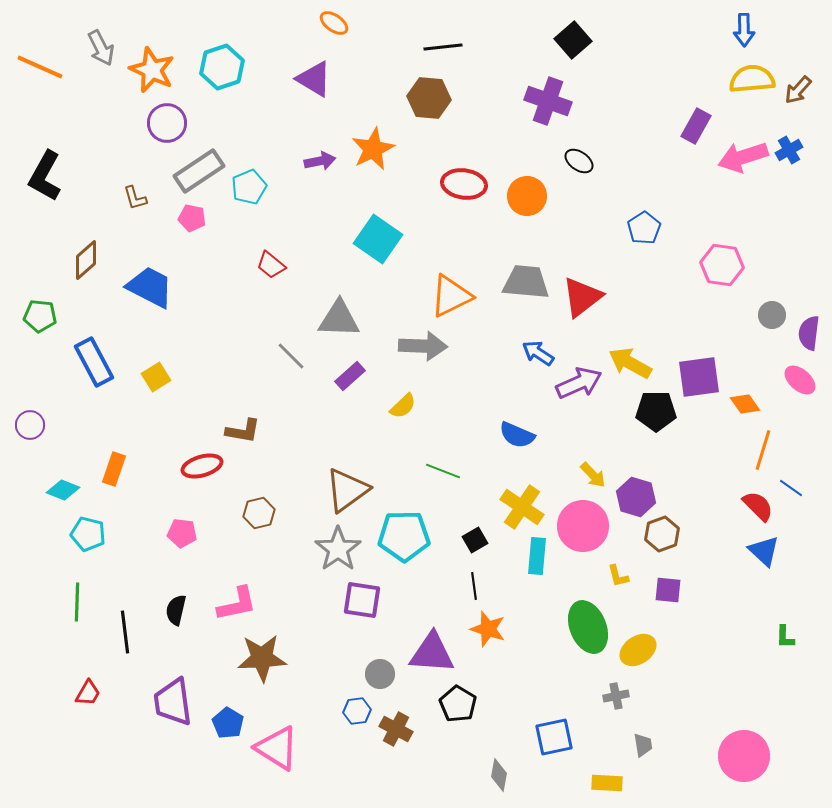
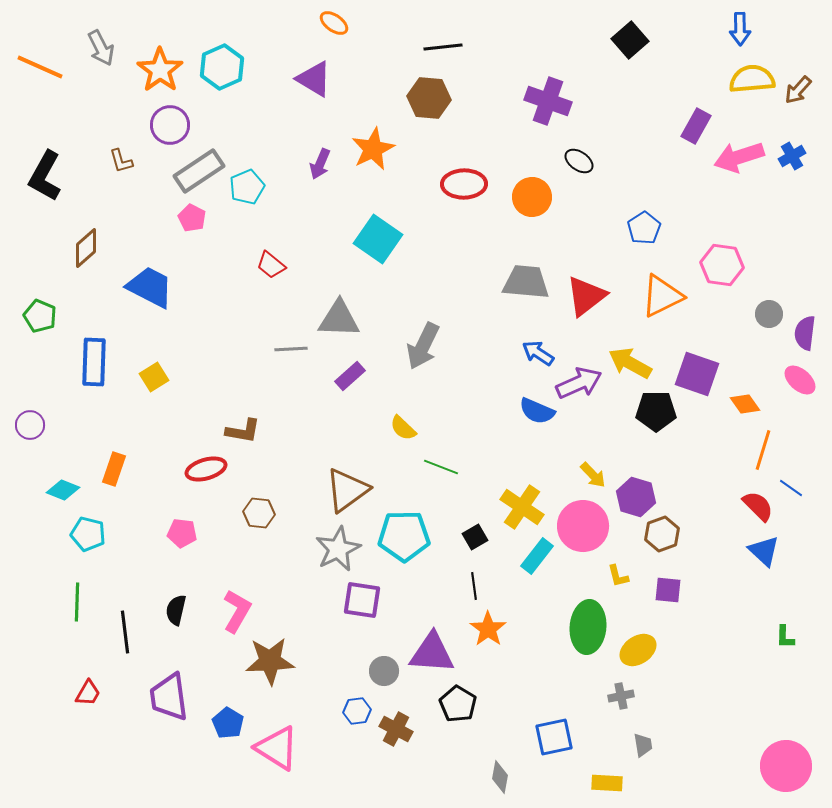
blue arrow at (744, 30): moved 4 px left, 1 px up
black square at (573, 40): moved 57 px right
cyan hexagon at (222, 67): rotated 6 degrees counterclockwise
orange star at (152, 70): moved 8 px right; rotated 12 degrees clockwise
purple circle at (167, 123): moved 3 px right, 2 px down
blue cross at (789, 150): moved 3 px right, 6 px down
pink arrow at (743, 157): moved 4 px left
purple arrow at (320, 161): moved 3 px down; rotated 124 degrees clockwise
red ellipse at (464, 184): rotated 9 degrees counterclockwise
cyan pentagon at (249, 187): moved 2 px left
orange circle at (527, 196): moved 5 px right, 1 px down
brown L-shape at (135, 198): moved 14 px left, 37 px up
pink pentagon at (192, 218): rotated 16 degrees clockwise
brown diamond at (86, 260): moved 12 px up
orange triangle at (451, 296): moved 211 px right
red triangle at (582, 297): moved 4 px right, 1 px up
gray circle at (772, 315): moved 3 px left, 1 px up
green pentagon at (40, 316): rotated 16 degrees clockwise
purple semicircle at (809, 333): moved 4 px left
gray arrow at (423, 346): rotated 114 degrees clockwise
gray line at (291, 356): moved 7 px up; rotated 48 degrees counterclockwise
blue rectangle at (94, 362): rotated 30 degrees clockwise
yellow square at (156, 377): moved 2 px left
purple square at (699, 377): moved 2 px left, 3 px up; rotated 27 degrees clockwise
yellow semicircle at (403, 406): moved 22 px down; rotated 88 degrees clockwise
blue semicircle at (517, 435): moved 20 px right, 24 px up
red ellipse at (202, 466): moved 4 px right, 3 px down
green line at (443, 471): moved 2 px left, 4 px up
brown hexagon at (259, 513): rotated 20 degrees clockwise
black square at (475, 540): moved 3 px up
gray star at (338, 549): rotated 9 degrees clockwise
cyan rectangle at (537, 556): rotated 33 degrees clockwise
pink L-shape at (237, 604): moved 7 px down; rotated 48 degrees counterclockwise
green ellipse at (588, 627): rotated 27 degrees clockwise
orange star at (488, 629): rotated 18 degrees clockwise
brown star at (262, 658): moved 8 px right, 3 px down
gray circle at (380, 674): moved 4 px right, 3 px up
gray cross at (616, 696): moved 5 px right
purple trapezoid at (173, 702): moved 4 px left, 5 px up
pink circle at (744, 756): moved 42 px right, 10 px down
gray diamond at (499, 775): moved 1 px right, 2 px down
